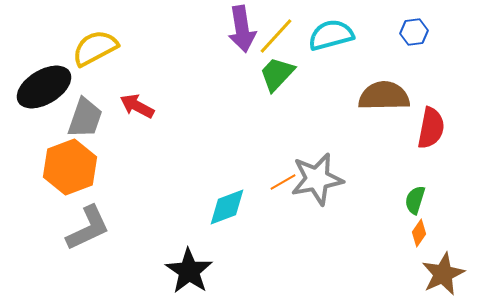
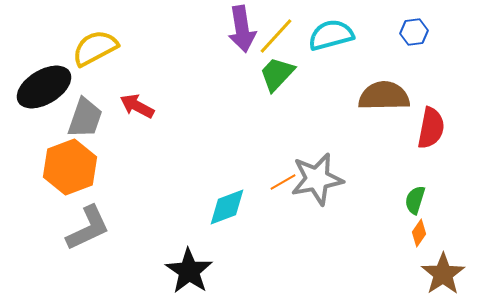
brown star: rotated 9 degrees counterclockwise
